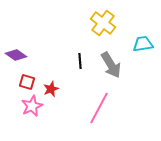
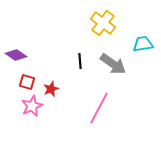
gray arrow: moved 2 px right, 1 px up; rotated 24 degrees counterclockwise
